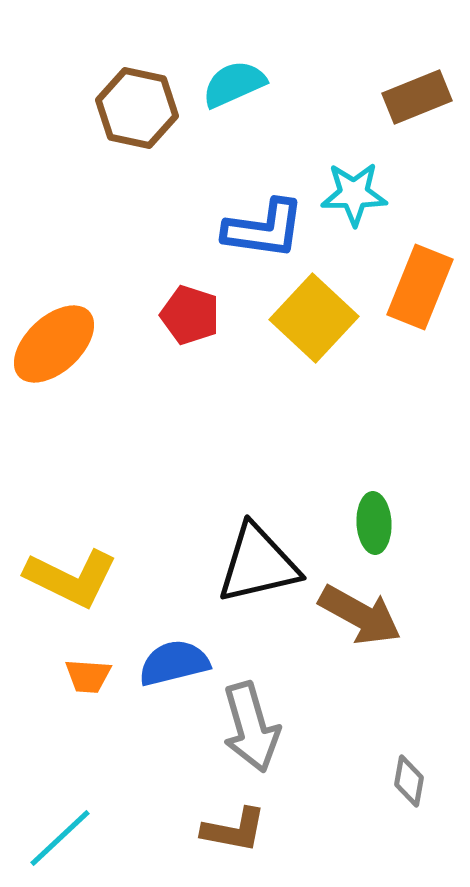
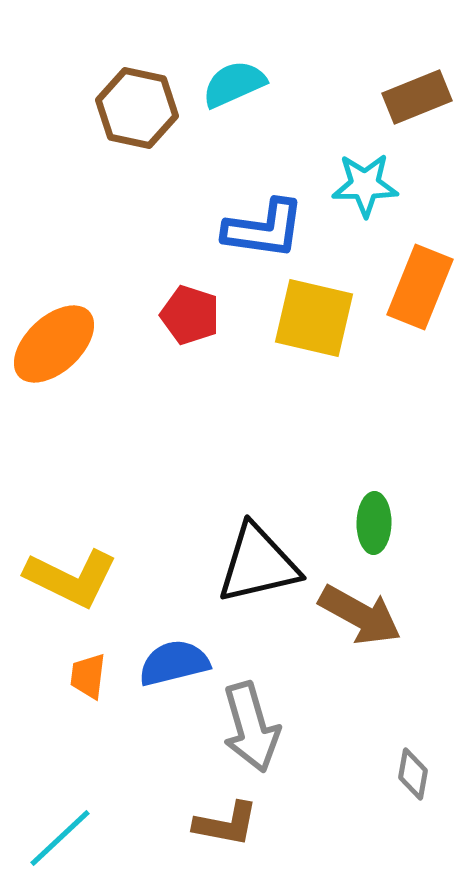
cyan star: moved 11 px right, 9 px up
yellow square: rotated 30 degrees counterclockwise
green ellipse: rotated 4 degrees clockwise
orange trapezoid: rotated 93 degrees clockwise
gray diamond: moved 4 px right, 7 px up
brown L-shape: moved 8 px left, 6 px up
